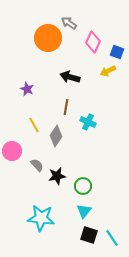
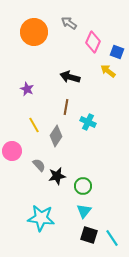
orange circle: moved 14 px left, 6 px up
yellow arrow: rotated 63 degrees clockwise
gray semicircle: moved 2 px right
